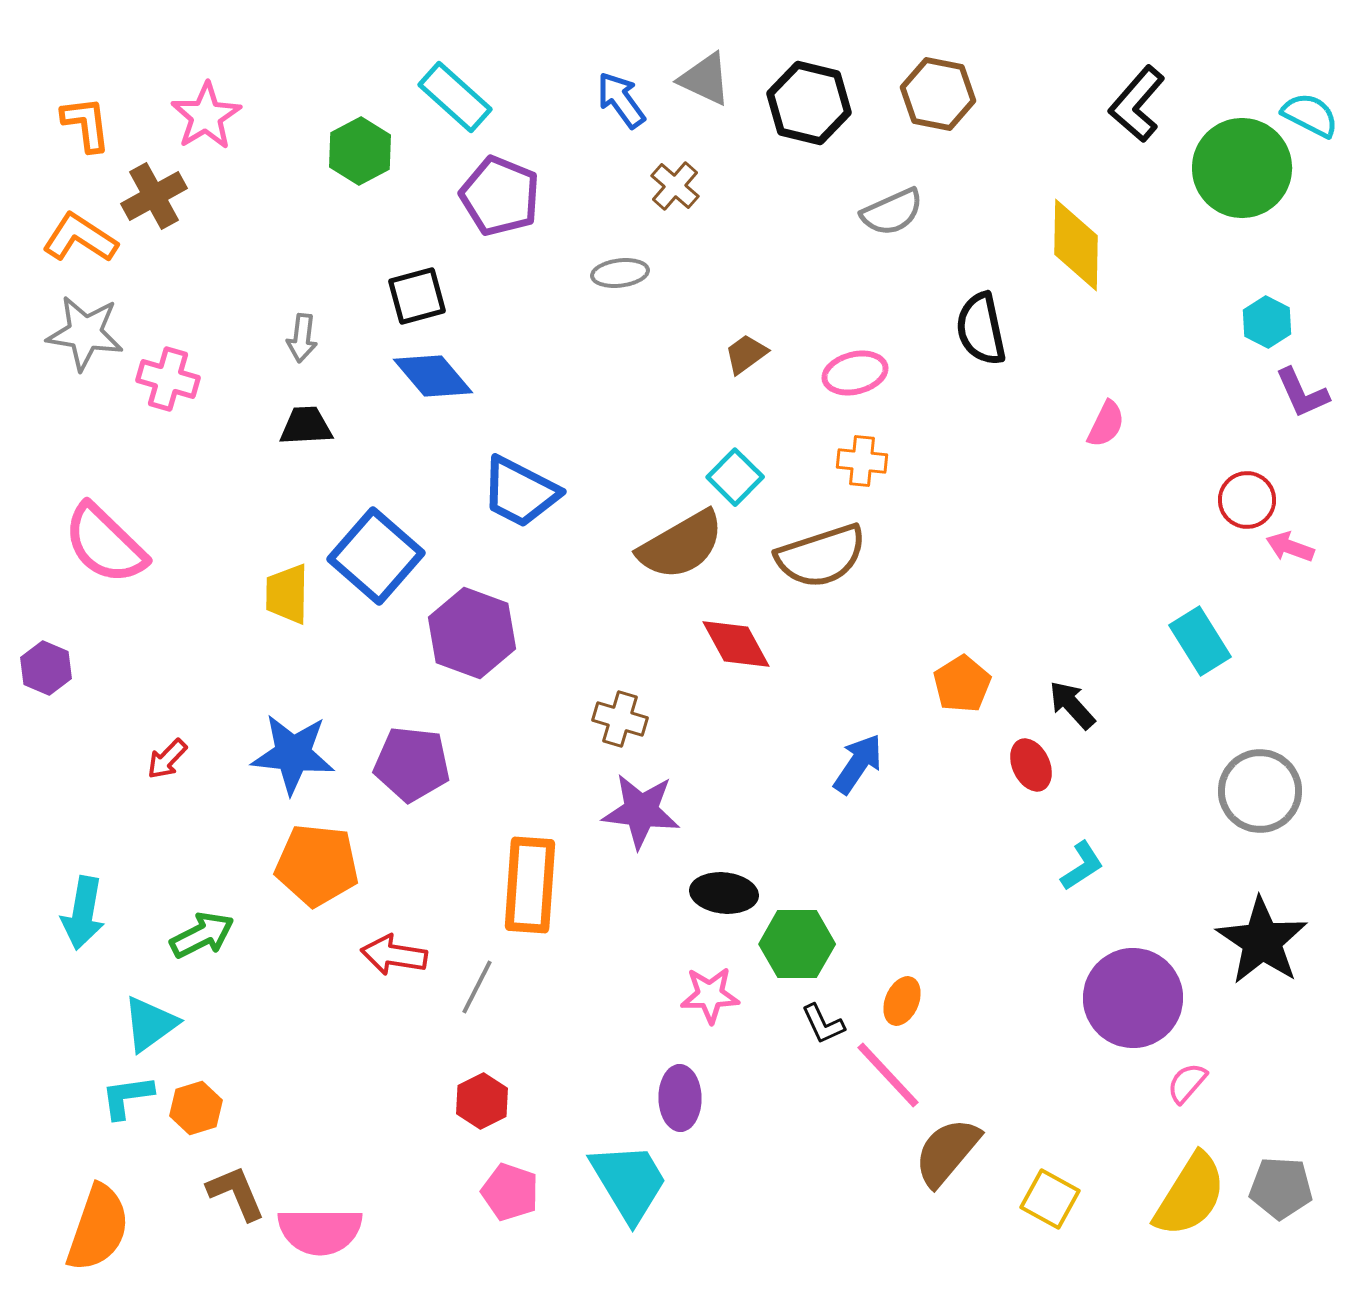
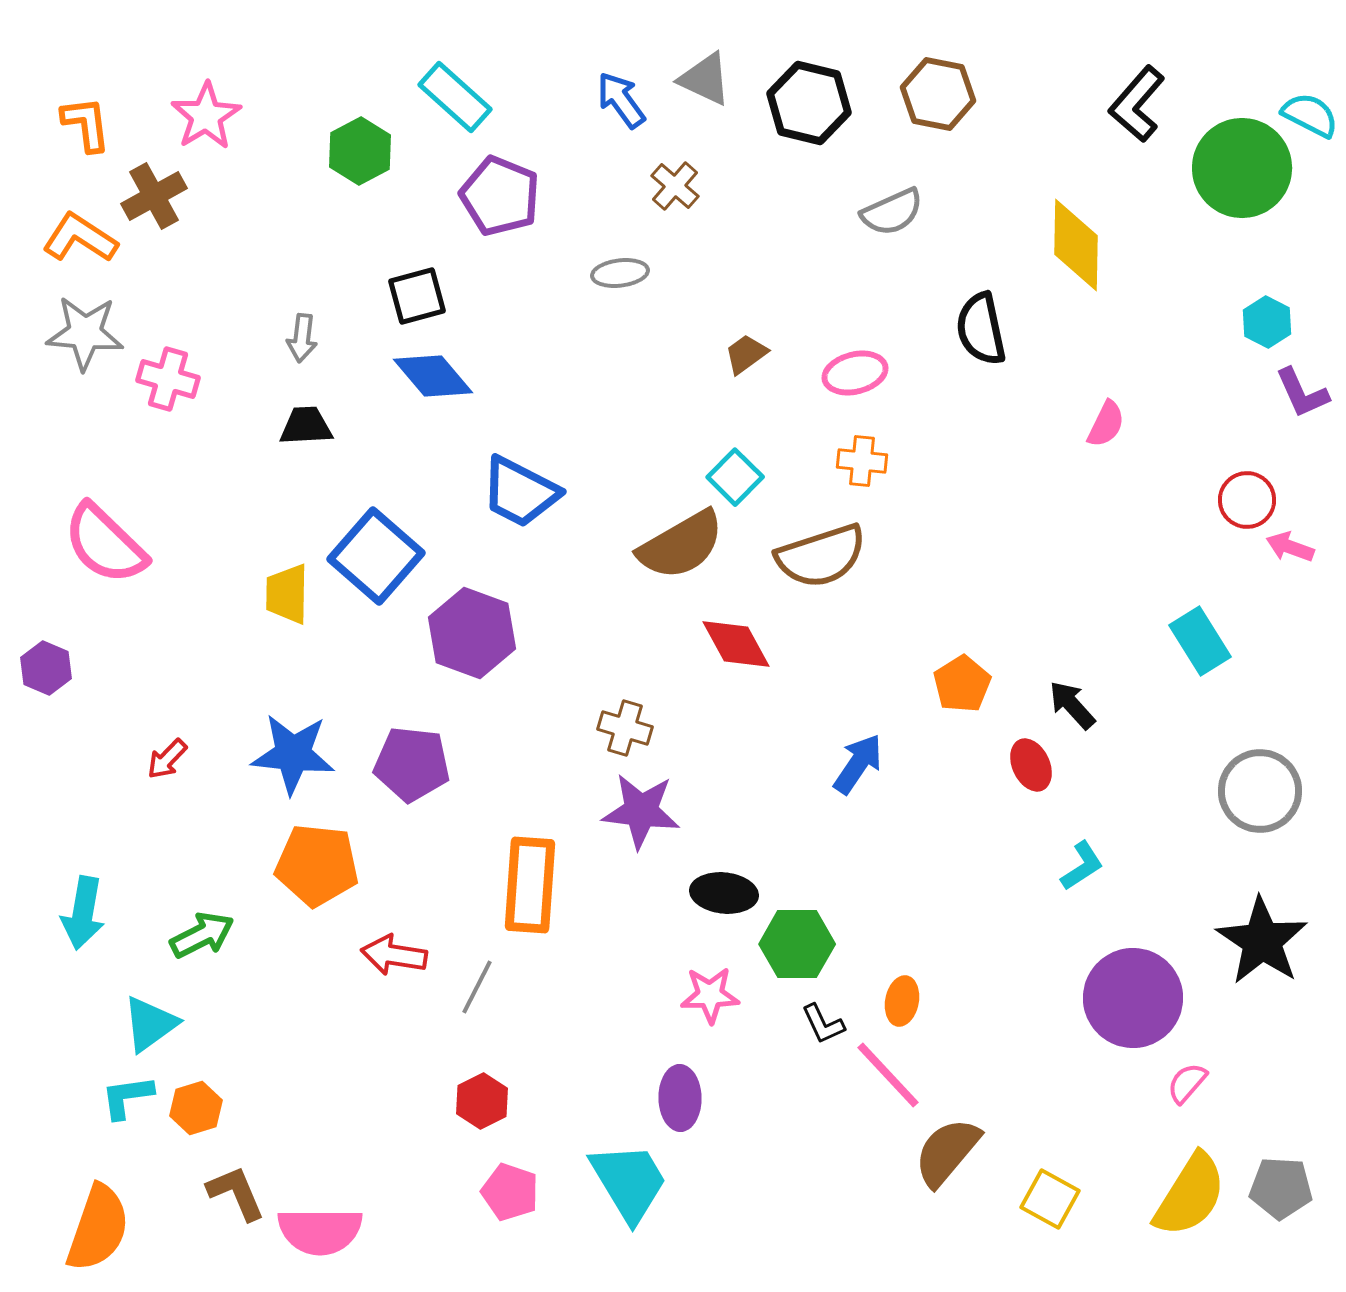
gray star at (85, 333): rotated 4 degrees counterclockwise
brown cross at (620, 719): moved 5 px right, 9 px down
orange ellipse at (902, 1001): rotated 12 degrees counterclockwise
